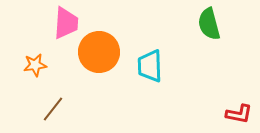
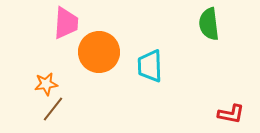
green semicircle: rotated 8 degrees clockwise
orange star: moved 11 px right, 19 px down
red L-shape: moved 8 px left
